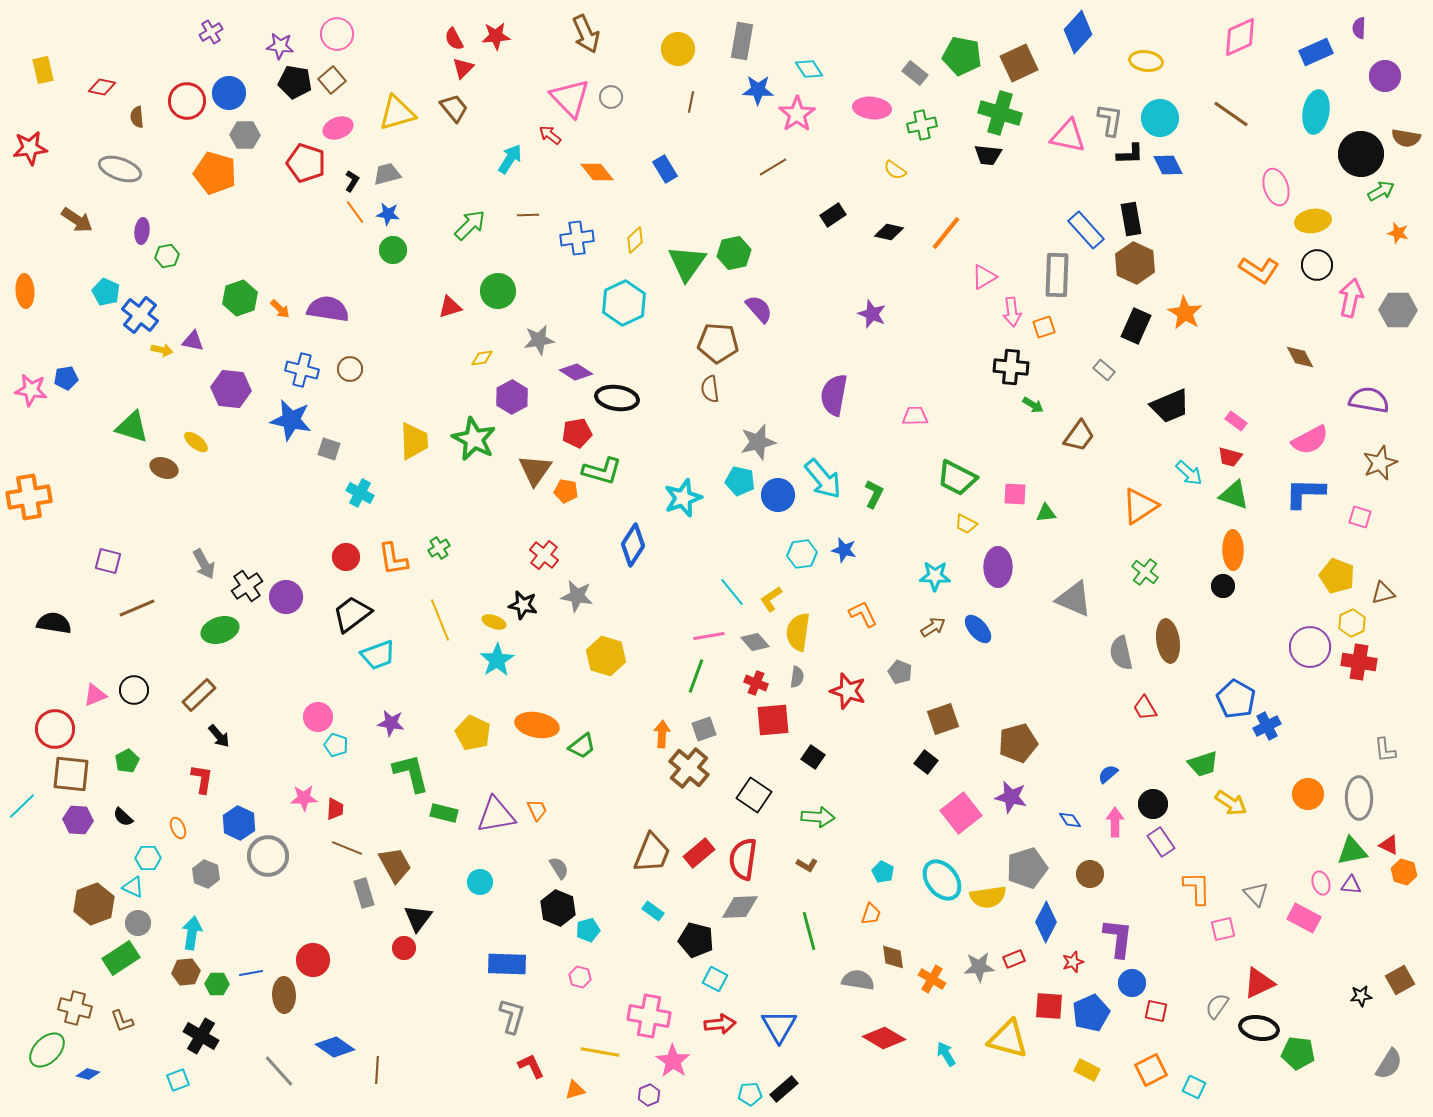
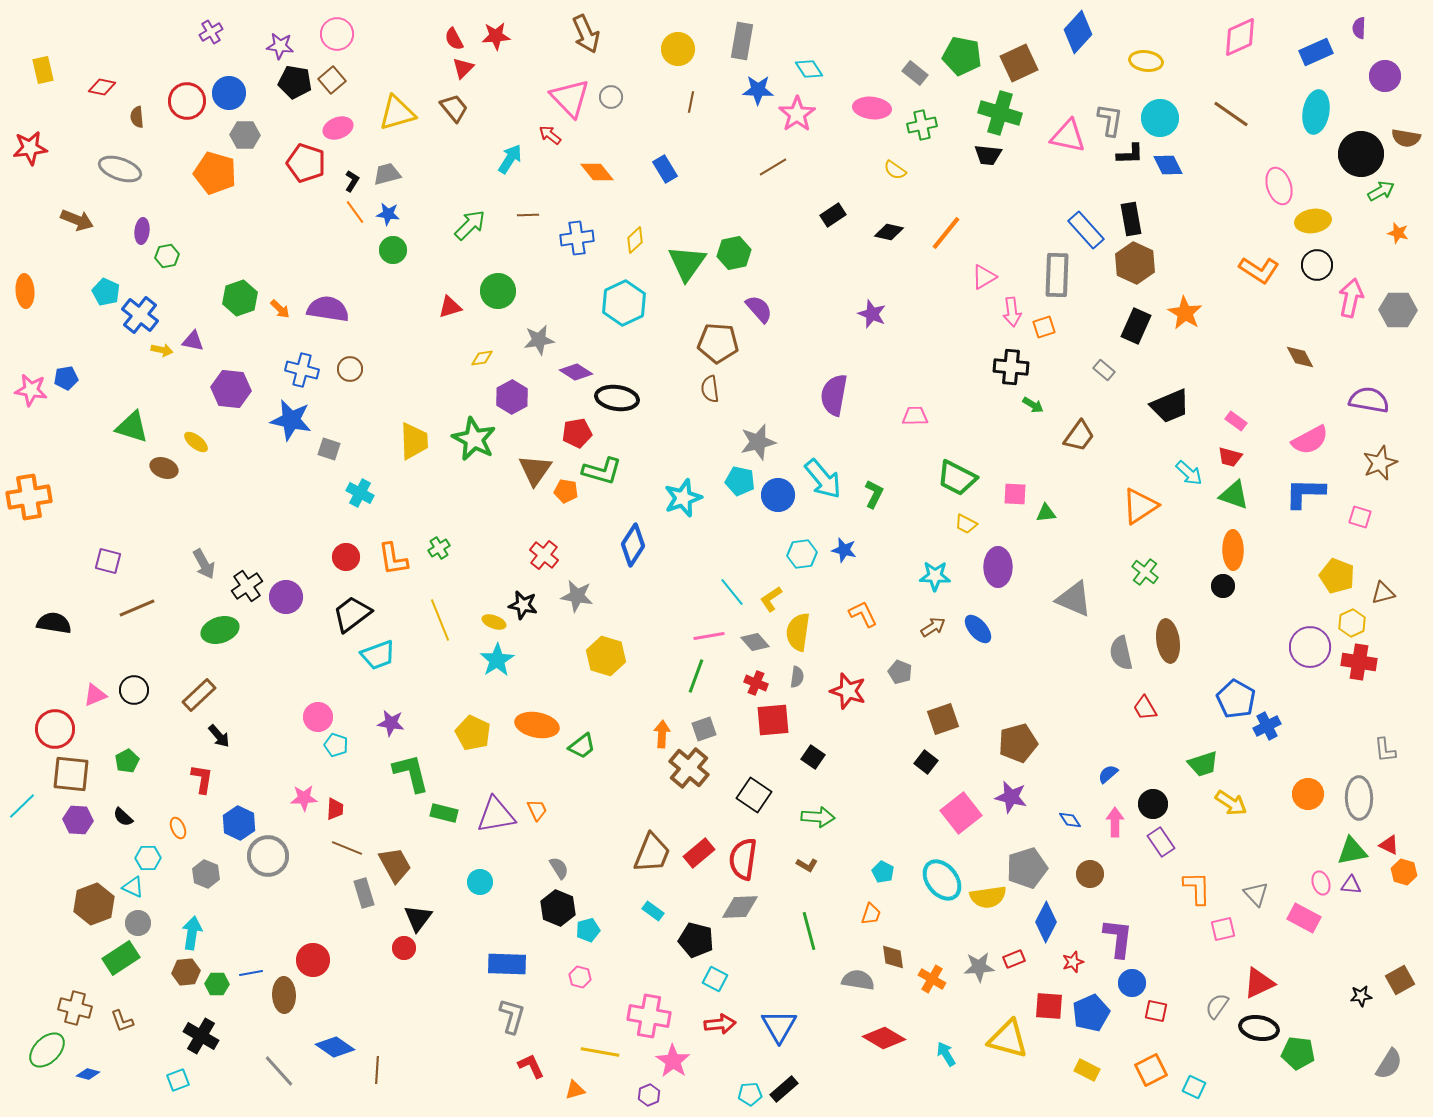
pink ellipse at (1276, 187): moved 3 px right, 1 px up
brown arrow at (77, 220): rotated 12 degrees counterclockwise
